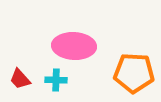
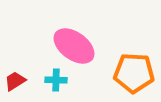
pink ellipse: rotated 33 degrees clockwise
red trapezoid: moved 5 px left, 2 px down; rotated 100 degrees clockwise
